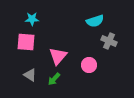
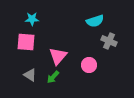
green arrow: moved 1 px left, 2 px up
